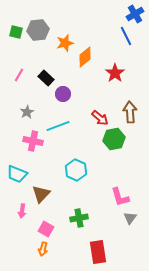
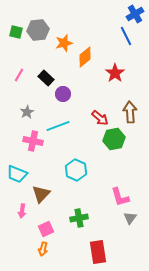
orange star: moved 1 px left
pink square: rotated 35 degrees clockwise
